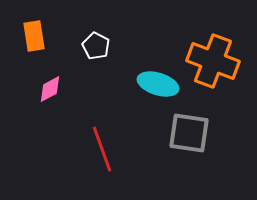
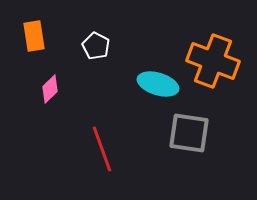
pink diamond: rotated 16 degrees counterclockwise
